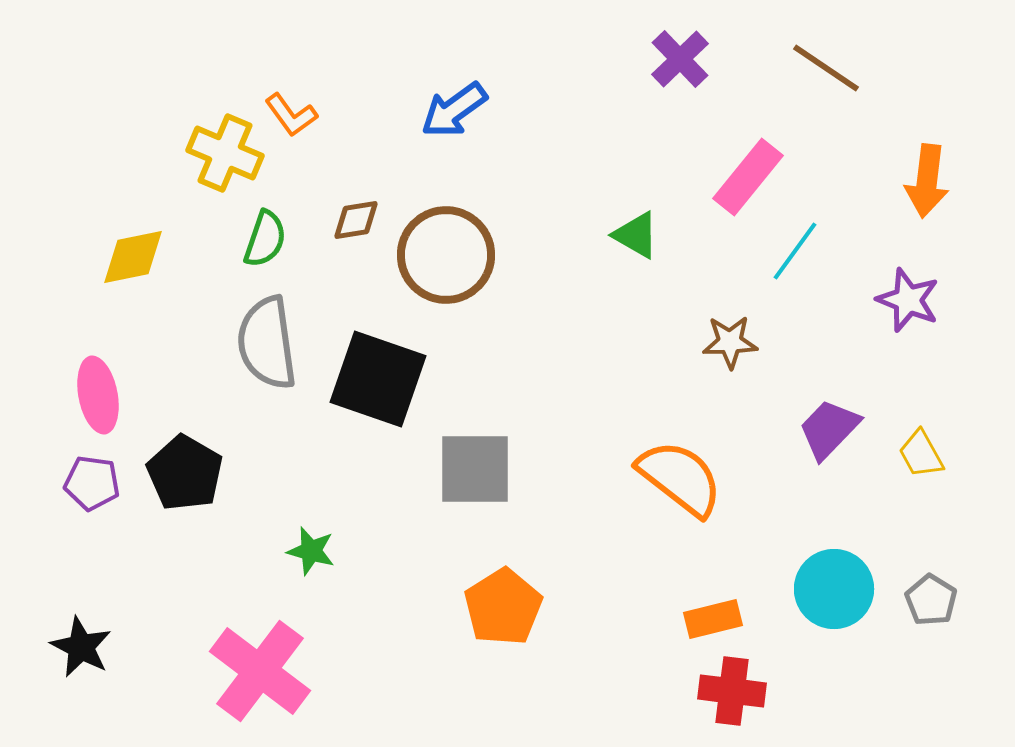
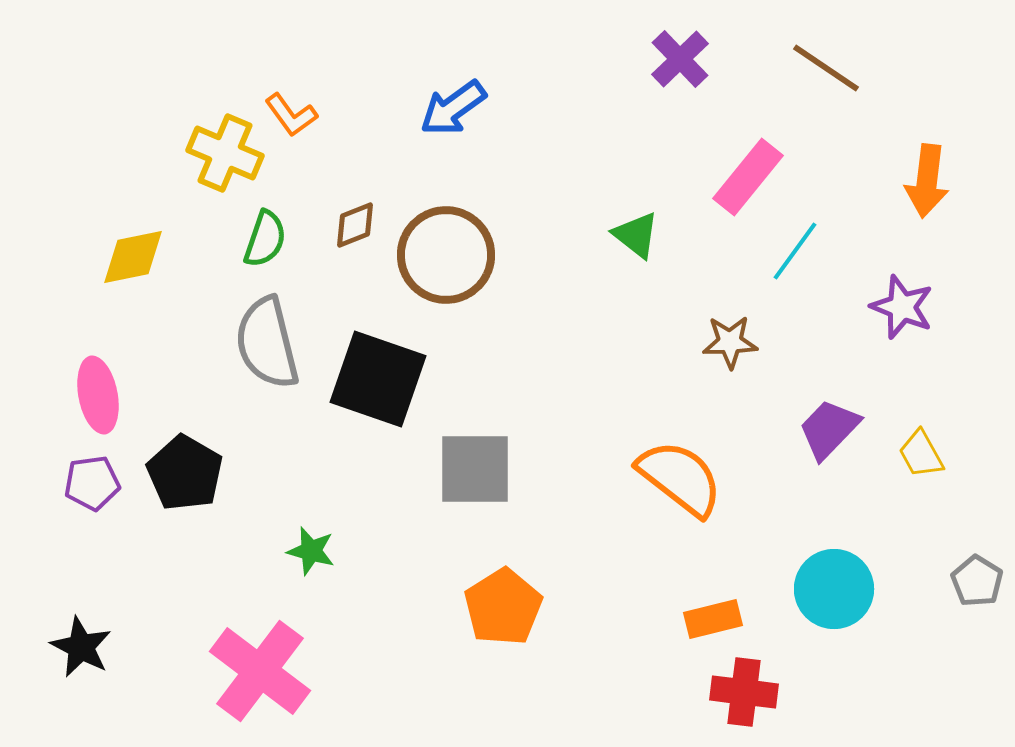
blue arrow: moved 1 px left, 2 px up
brown diamond: moved 1 px left, 5 px down; rotated 12 degrees counterclockwise
green triangle: rotated 8 degrees clockwise
purple star: moved 6 px left, 7 px down
gray semicircle: rotated 6 degrees counterclockwise
purple pentagon: rotated 16 degrees counterclockwise
gray pentagon: moved 46 px right, 19 px up
red cross: moved 12 px right, 1 px down
